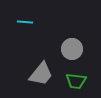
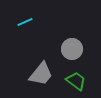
cyan line: rotated 28 degrees counterclockwise
green trapezoid: rotated 150 degrees counterclockwise
